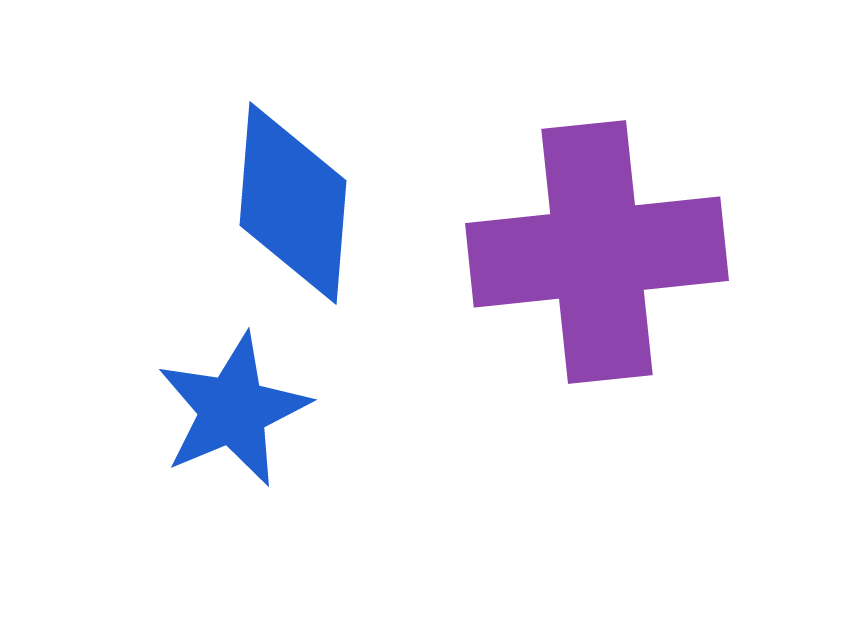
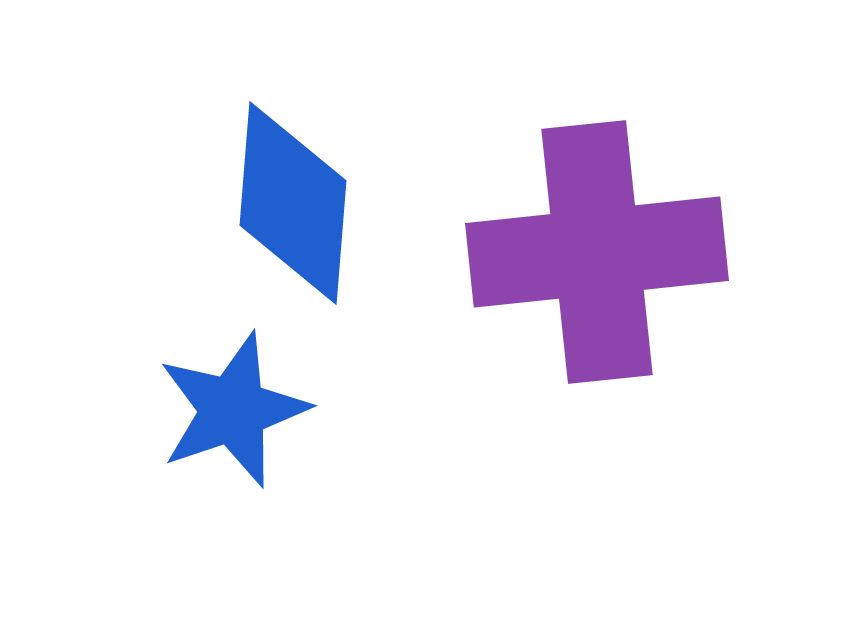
blue star: rotated 4 degrees clockwise
